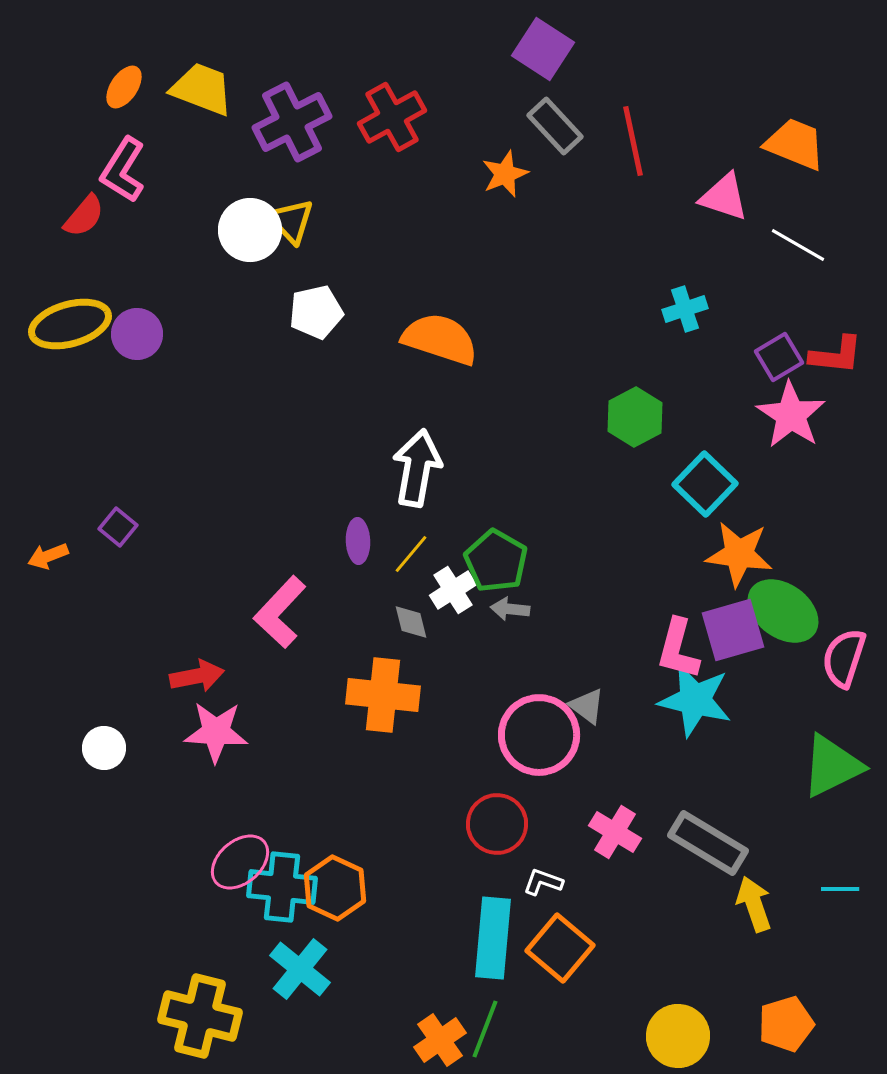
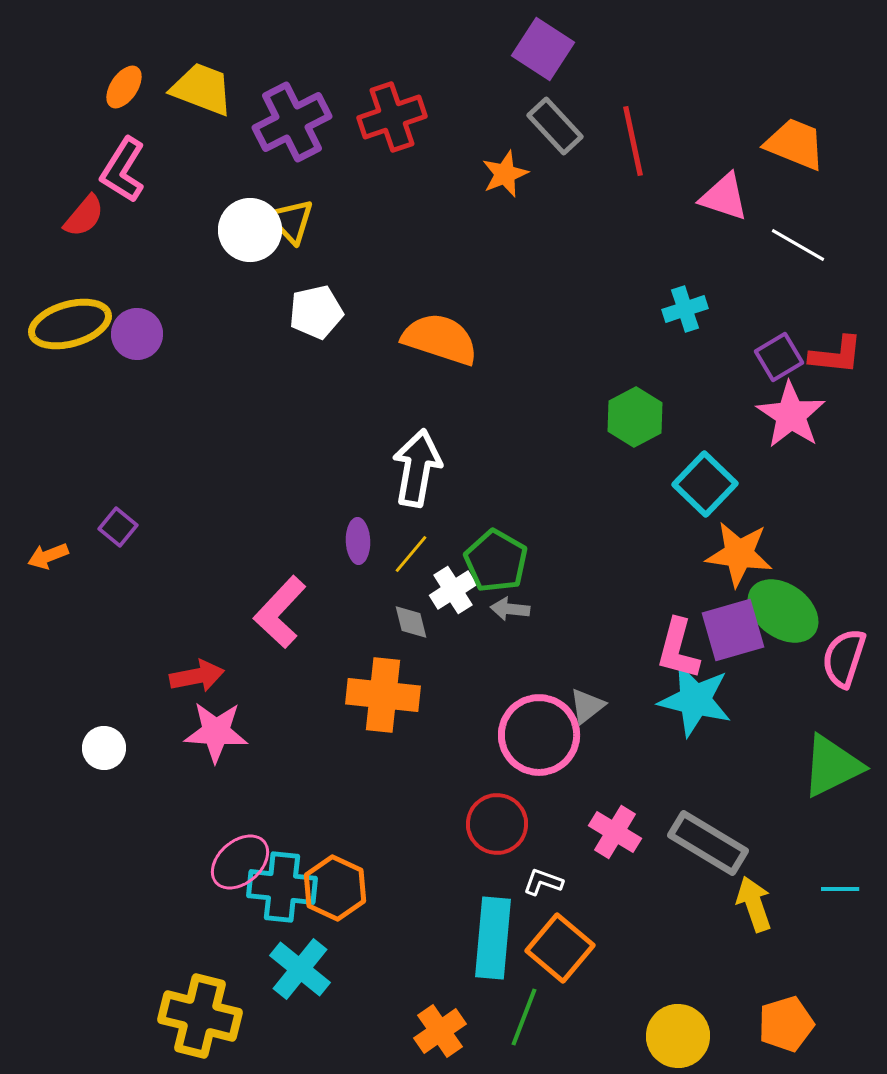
red cross at (392, 117): rotated 10 degrees clockwise
gray triangle at (587, 706): rotated 45 degrees clockwise
green line at (485, 1029): moved 39 px right, 12 px up
orange cross at (440, 1040): moved 9 px up
